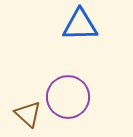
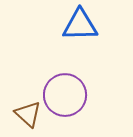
purple circle: moved 3 px left, 2 px up
